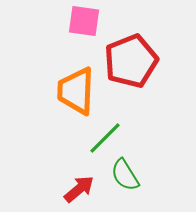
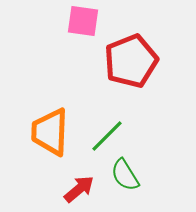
pink square: moved 1 px left
orange trapezoid: moved 26 px left, 41 px down
green line: moved 2 px right, 2 px up
